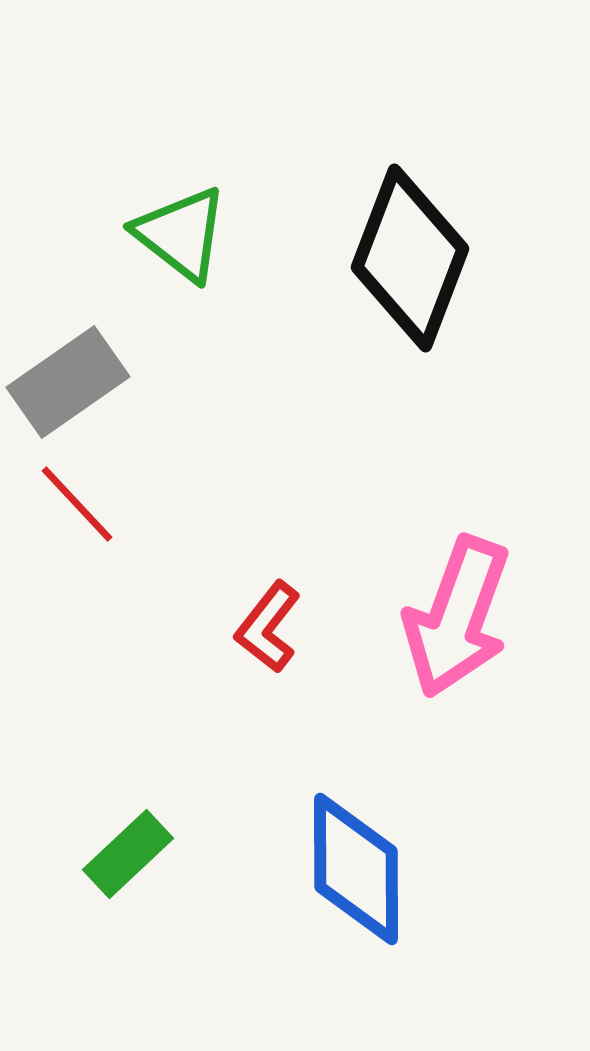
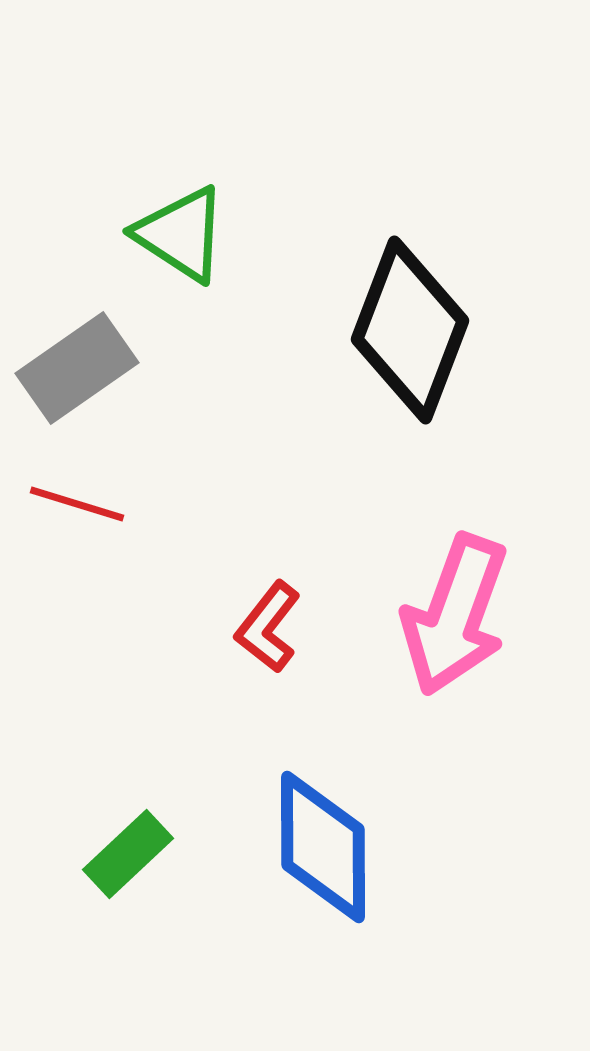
green triangle: rotated 5 degrees counterclockwise
black diamond: moved 72 px down
gray rectangle: moved 9 px right, 14 px up
red line: rotated 30 degrees counterclockwise
pink arrow: moved 2 px left, 2 px up
blue diamond: moved 33 px left, 22 px up
